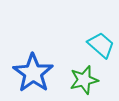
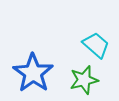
cyan trapezoid: moved 5 px left
